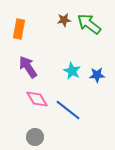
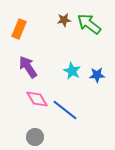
orange rectangle: rotated 12 degrees clockwise
blue line: moved 3 px left
